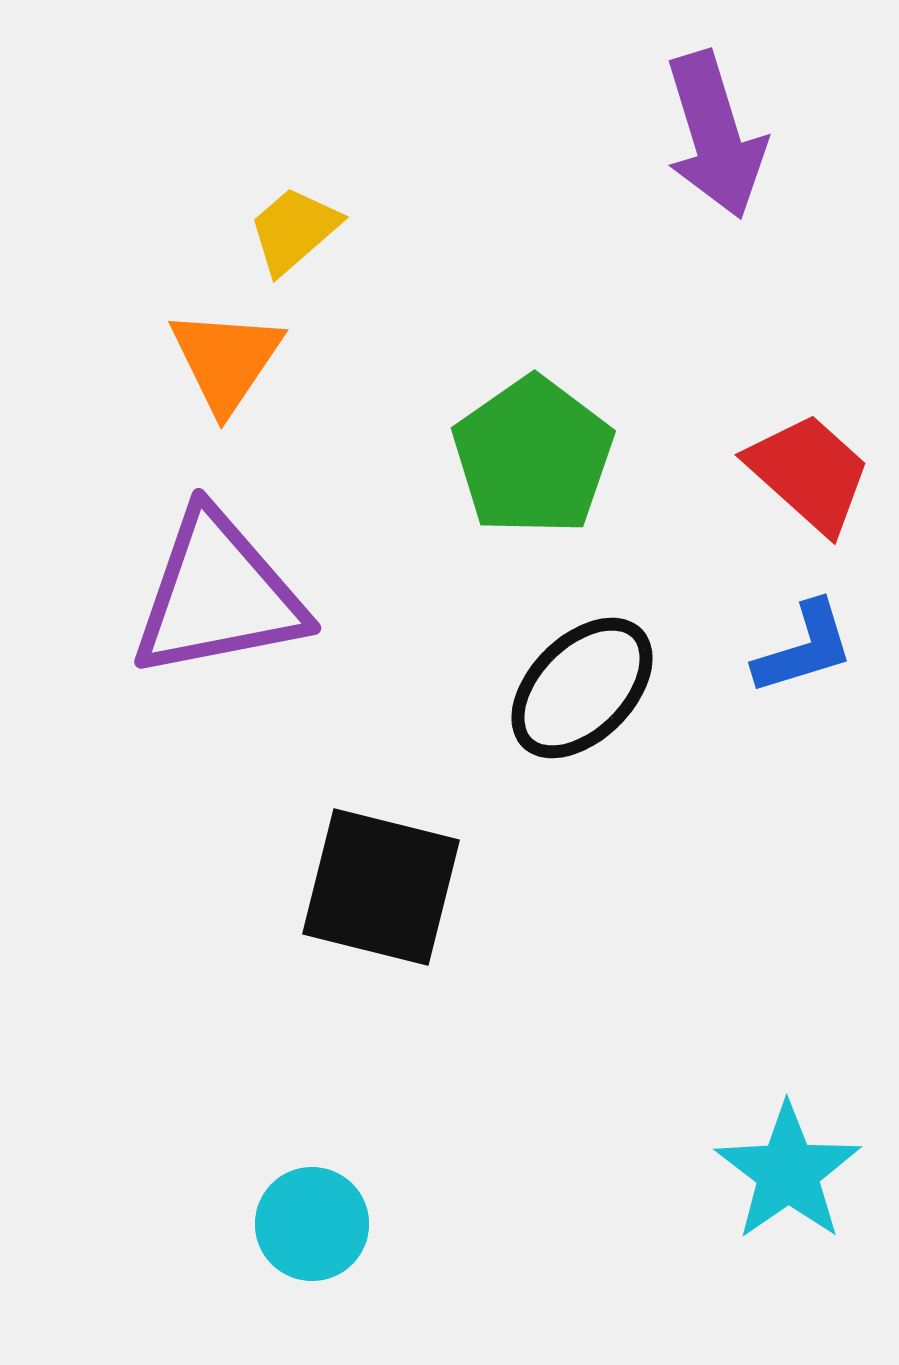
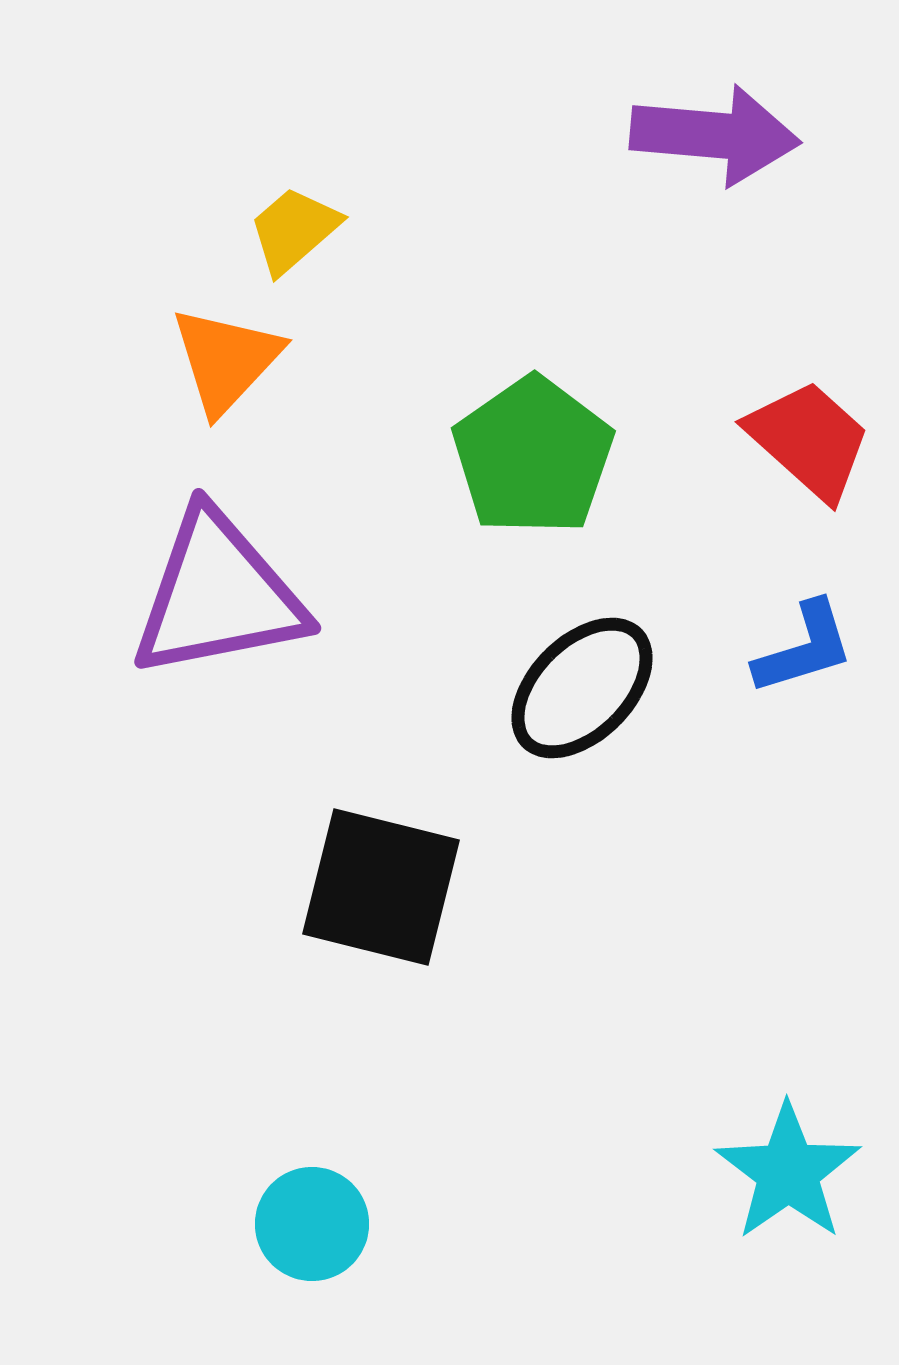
purple arrow: rotated 68 degrees counterclockwise
orange triangle: rotated 9 degrees clockwise
red trapezoid: moved 33 px up
